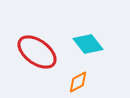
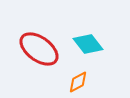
red ellipse: moved 2 px right, 3 px up
